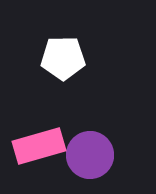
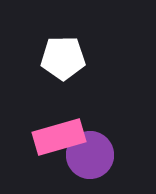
pink rectangle: moved 20 px right, 9 px up
